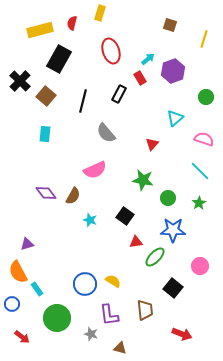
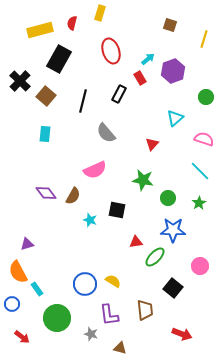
black square at (125, 216): moved 8 px left, 6 px up; rotated 24 degrees counterclockwise
